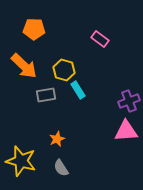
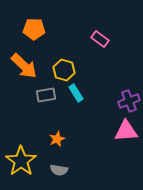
cyan rectangle: moved 2 px left, 3 px down
yellow star: rotated 20 degrees clockwise
gray semicircle: moved 2 px left, 2 px down; rotated 48 degrees counterclockwise
